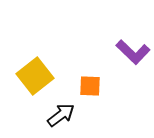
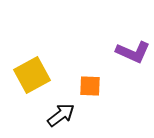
purple L-shape: rotated 20 degrees counterclockwise
yellow square: moved 3 px left, 1 px up; rotated 9 degrees clockwise
